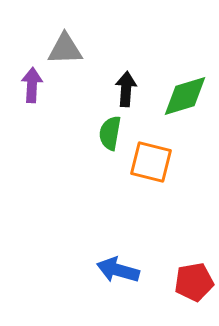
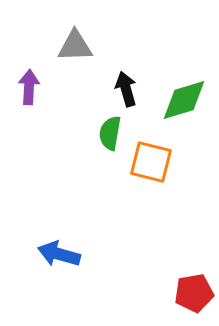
gray triangle: moved 10 px right, 3 px up
purple arrow: moved 3 px left, 2 px down
black arrow: rotated 20 degrees counterclockwise
green diamond: moved 1 px left, 4 px down
blue arrow: moved 59 px left, 16 px up
red pentagon: moved 11 px down
